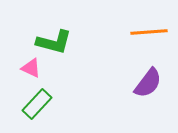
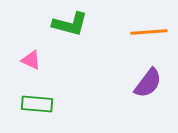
green L-shape: moved 16 px right, 18 px up
pink triangle: moved 8 px up
green rectangle: rotated 52 degrees clockwise
